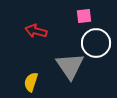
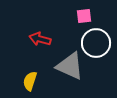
red arrow: moved 4 px right, 8 px down
gray triangle: rotated 32 degrees counterclockwise
yellow semicircle: moved 1 px left, 1 px up
